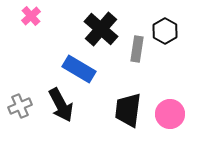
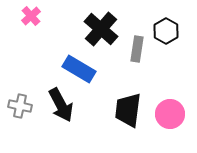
black hexagon: moved 1 px right
gray cross: rotated 35 degrees clockwise
